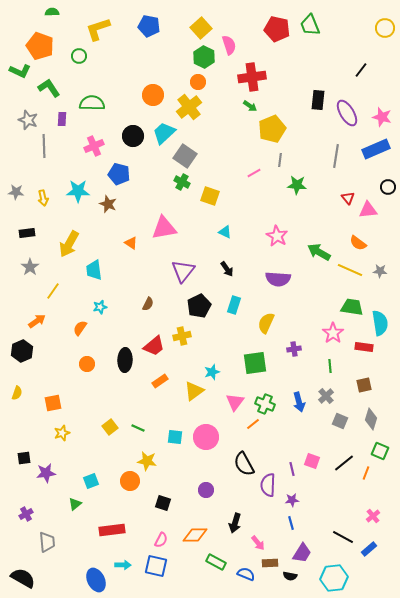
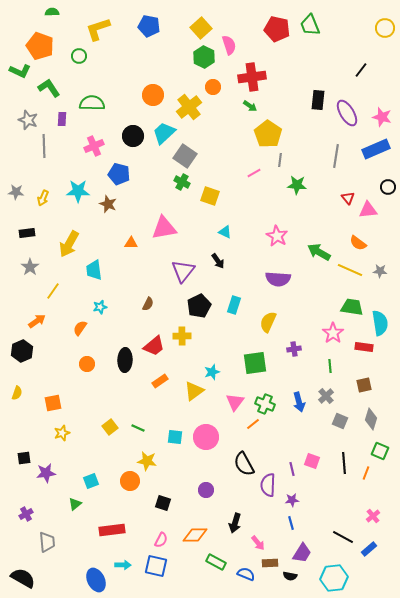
orange circle at (198, 82): moved 15 px right, 5 px down
yellow pentagon at (272, 129): moved 4 px left, 5 px down; rotated 16 degrees counterclockwise
yellow arrow at (43, 198): rotated 35 degrees clockwise
orange triangle at (131, 243): rotated 32 degrees counterclockwise
black arrow at (227, 269): moved 9 px left, 8 px up
yellow semicircle at (266, 323): moved 2 px right, 1 px up
yellow cross at (182, 336): rotated 12 degrees clockwise
black line at (344, 463): rotated 55 degrees counterclockwise
